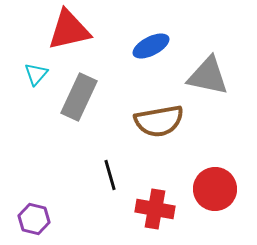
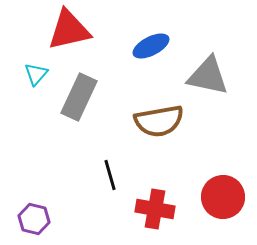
red circle: moved 8 px right, 8 px down
